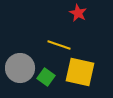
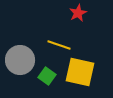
red star: rotated 18 degrees clockwise
gray circle: moved 8 px up
green square: moved 1 px right, 1 px up
